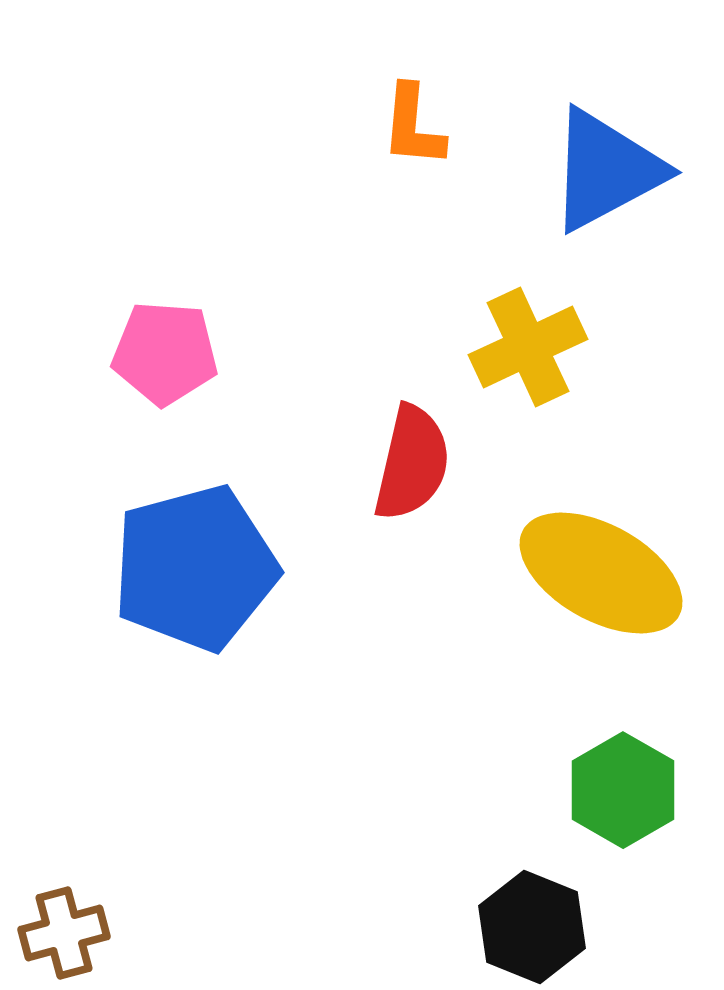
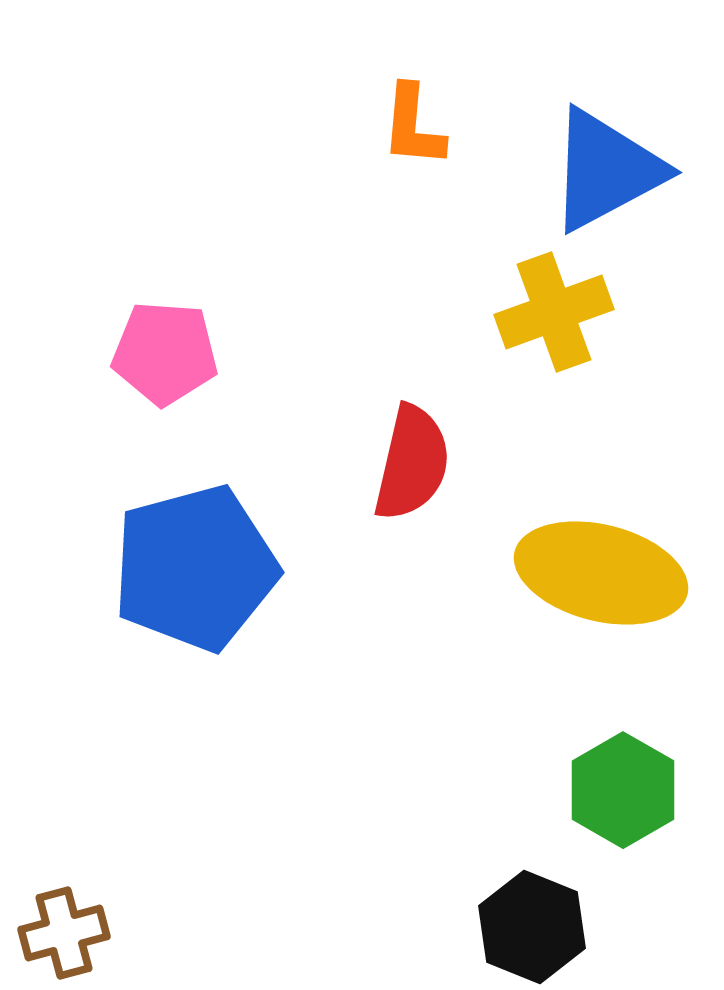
yellow cross: moved 26 px right, 35 px up; rotated 5 degrees clockwise
yellow ellipse: rotated 15 degrees counterclockwise
